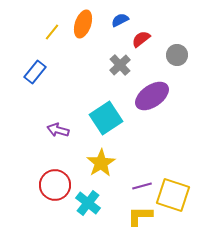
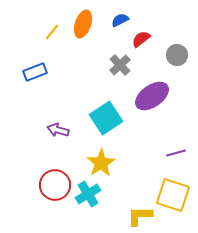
blue rectangle: rotated 30 degrees clockwise
purple line: moved 34 px right, 33 px up
cyan cross: moved 9 px up; rotated 20 degrees clockwise
